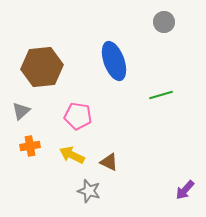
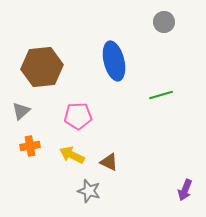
blue ellipse: rotated 6 degrees clockwise
pink pentagon: rotated 12 degrees counterclockwise
purple arrow: rotated 20 degrees counterclockwise
